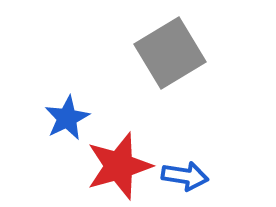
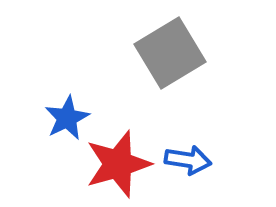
red star: moved 1 px left, 2 px up
blue arrow: moved 3 px right, 16 px up
